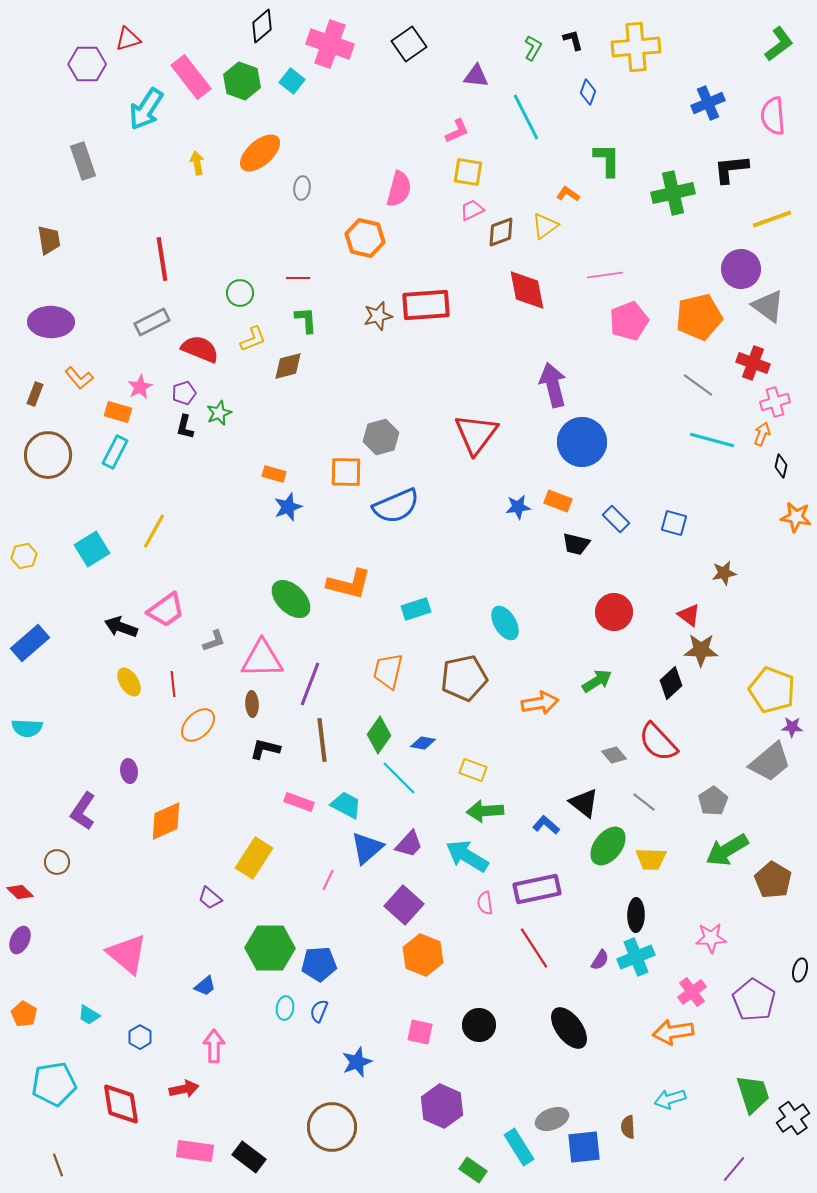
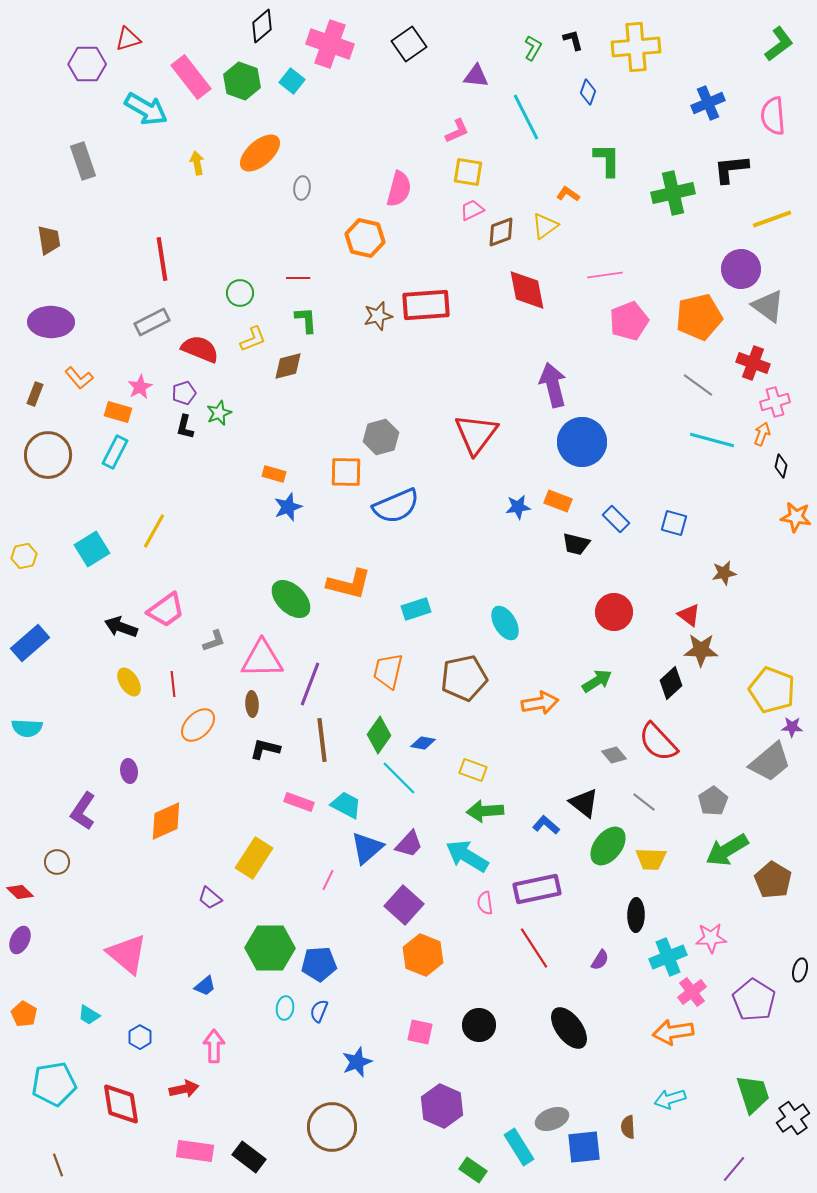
cyan arrow at (146, 109): rotated 93 degrees counterclockwise
cyan cross at (636, 957): moved 32 px right
